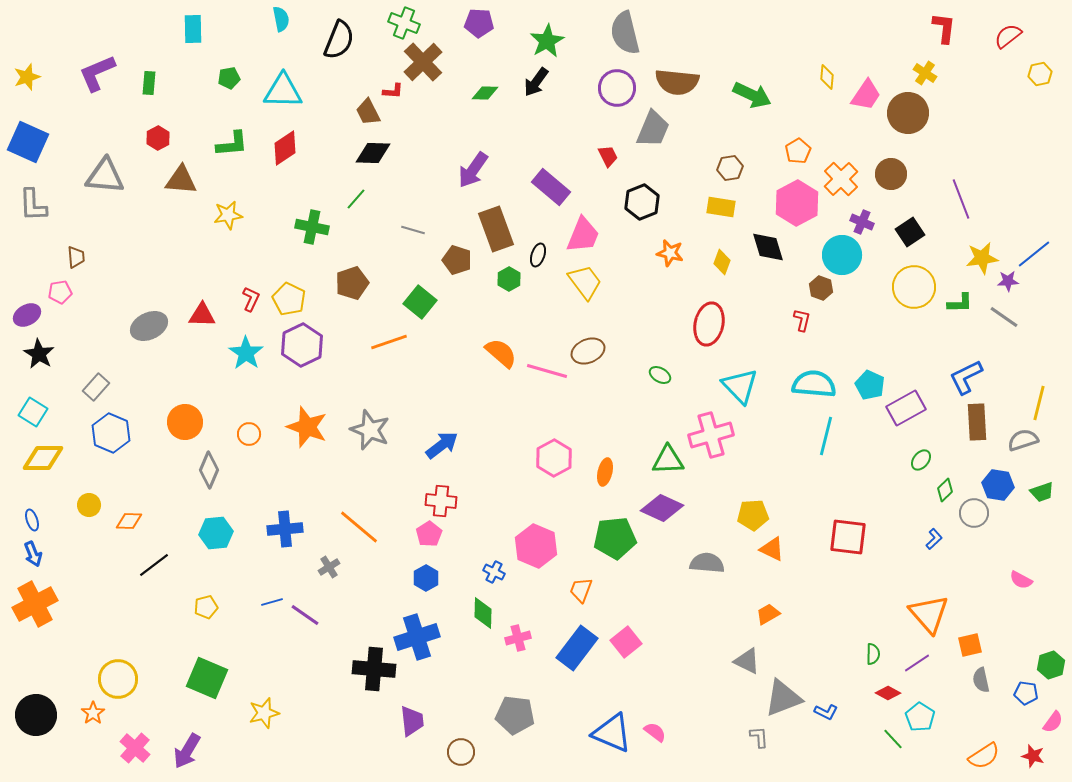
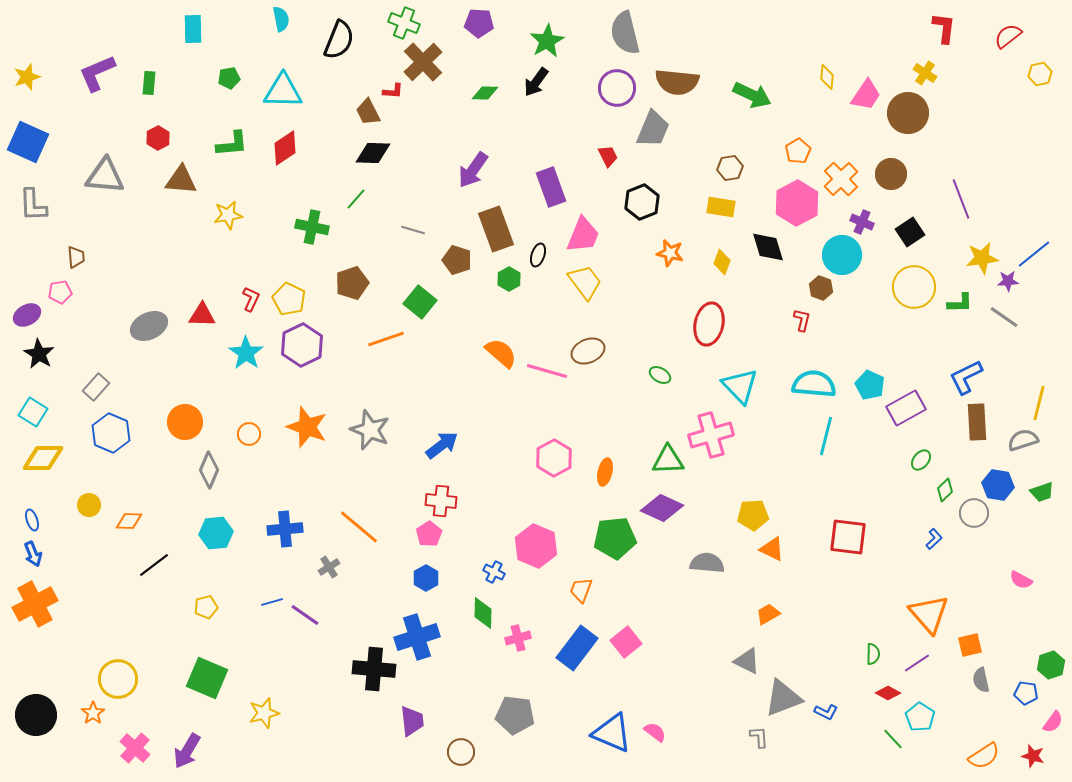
purple rectangle at (551, 187): rotated 30 degrees clockwise
orange line at (389, 342): moved 3 px left, 3 px up
